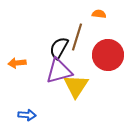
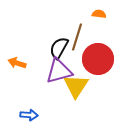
red circle: moved 10 px left, 4 px down
orange arrow: rotated 24 degrees clockwise
blue arrow: moved 2 px right
